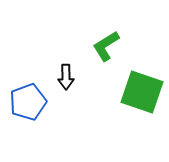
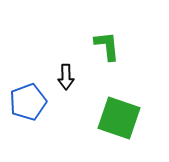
green L-shape: moved 1 px right; rotated 116 degrees clockwise
green square: moved 23 px left, 26 px down
